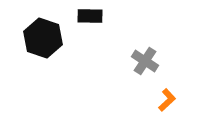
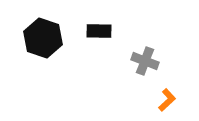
black rectangle: moved 9 px right, 15 px down
gray cross: rotated 12 degrees counterclockwise
